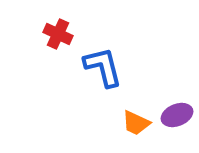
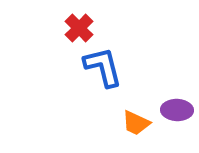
red cross: moved 21 px right, 6 px up; rotated 20 degrees clockwise
purple ellipse: moved 5 px up; rotated 24 degrees clockwise
